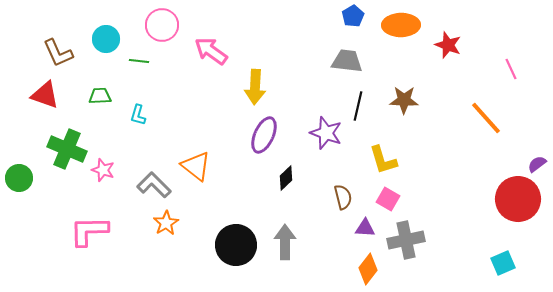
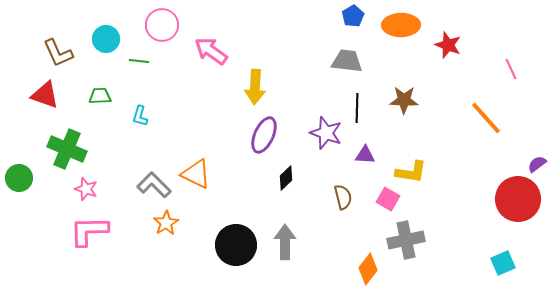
black line: moved 1 px left, 2 px down; rotated 12 degrees counterclockwise
cyan L-shape: moved 2 px right, 1 px down
yellow L-shape: moved 28 px right, 12 px down; rotated 64 degrees counterclockwise
orange triangle: moved 8 px down; rotated 12 degrees counterclockwise
pink star: moved 17 px left, 19 px down
purple triangle: moved 73 px up
